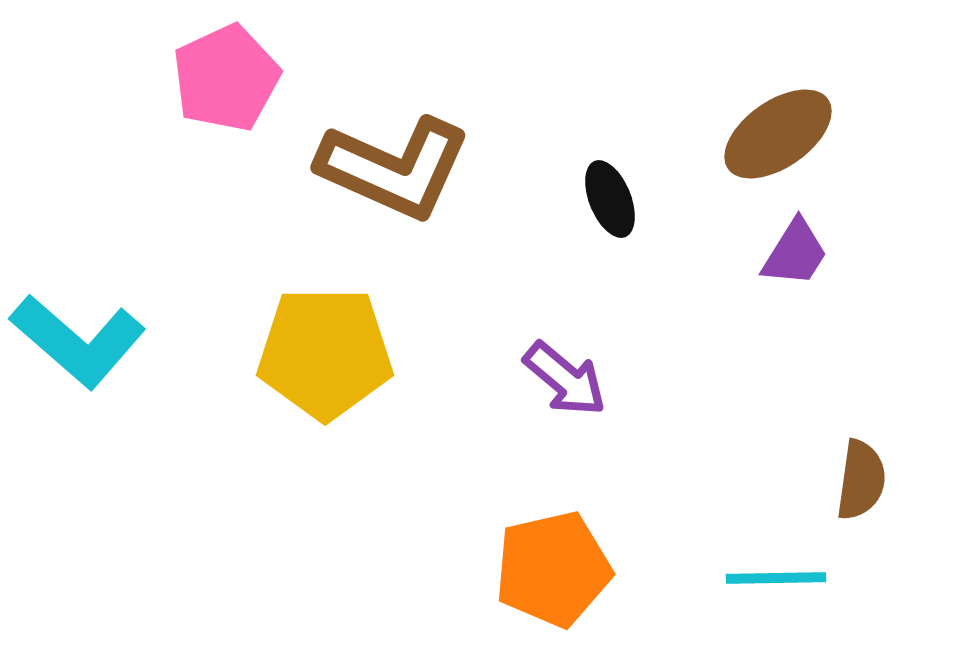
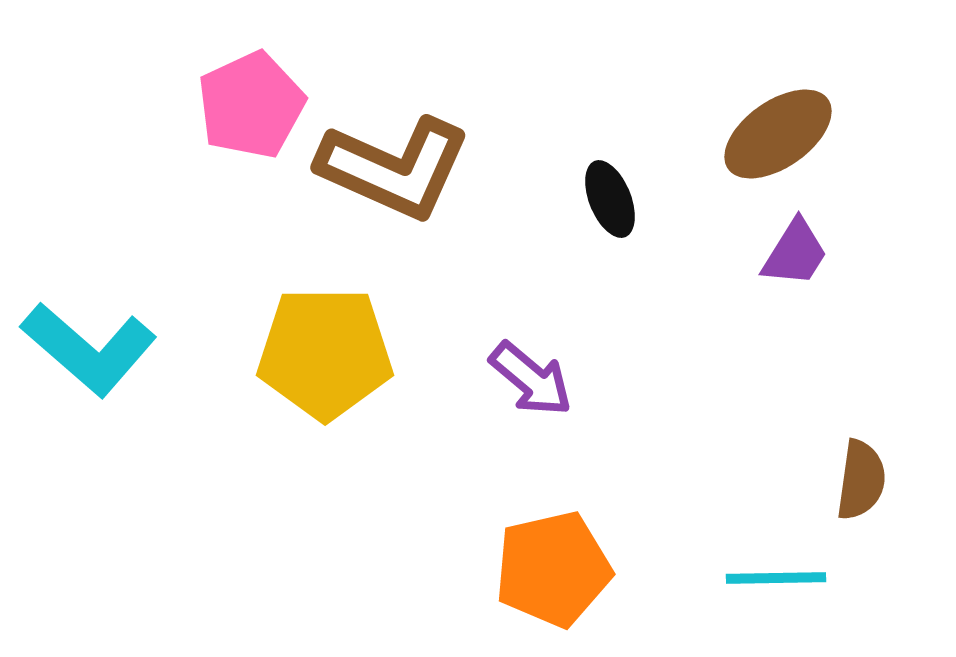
pink pentagon: moved 25 px right, 27 px down
cyan L-shape: moved 11 px right, 8 px down
purple arrow: moved 34 px left
